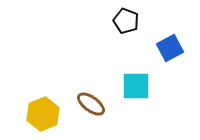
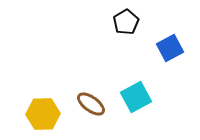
black pentagon: moved 1 px down; rotated 20 degrees clockwise
cyan square: moved 11 px down; rotated 28 degrees counterclockwise
yellow hexagon: rotated 20 degrees clockwise
